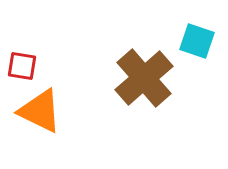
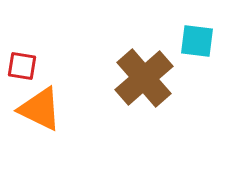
cyan square: rotated 12 degrees counterclockwise
orange triangle: moved 2 px up
